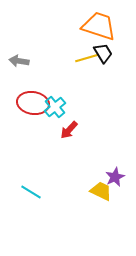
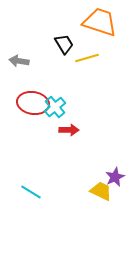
orange trapezoid: moved 1 px right, 4 px up
black trapezoid: moved 39 px left, 9 px up
red arrow: rotated 132 degrees counterclockwise
